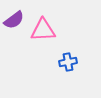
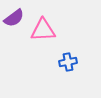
purple semicircle: moved 2 px up
